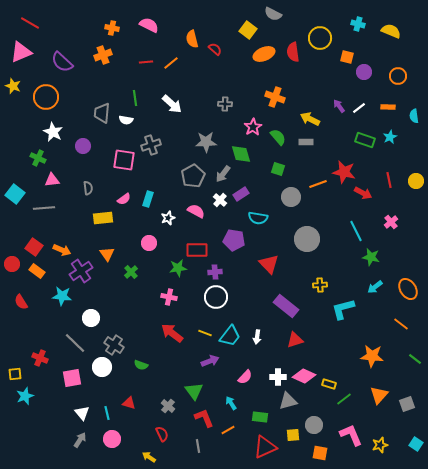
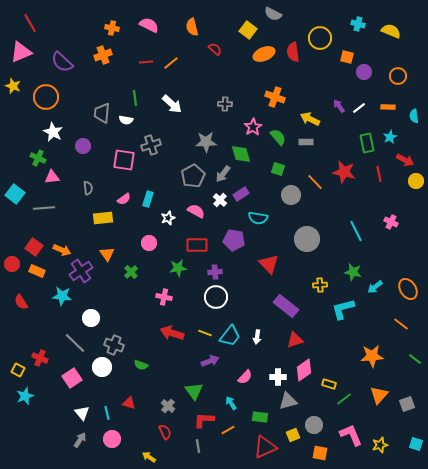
red line at (30, 23): rotated 30 degrees clockwise
orange semicircle at (192, 39): moved 12 px up
green rectangle at (365, 140): moved 2 px right, 3 px down; rotated 60 degrees clockwise
pink triangle at (52, 180): moved 3 px up
red line at (389, 180): moved 10 px left, 6 px up
orange line at (318, 184): moved 3 px left, 2 px up; rotated 66 degrees clockwise
red arrow at (363, 193): moved 42 px right, 33 px up
gray circle at (291, 197): moved 2 px up
pink cross at (391, 222): rotated 24 degrees counterclockwise
red rectangle at (197, 250): moved 5 px up
green star at (371, 257): moved 18 px left, 15 px down
orange rectangle at (37, 271): rotated 14 degrees counterclockwise
pink cross at (169, 297): moved 5 px left
red arrow at (172, 333): rotated 20 degrees counterclockwise
gray cross at (114, 345): rotated 12 degrees counterclockwise
orange star at (372, 356): rotated 10 degrees counterclockwise
yellow square at (15, 374): moved 3 px right, 4 px up; rotated 32 degrees clockwise
pink diamond at (304, 376): moved 6 px up; rotated 60 degrees counterclockwise
pink square at (72, 378): rotated 24 degrees counterclockwise
red L-shape at (204, 418): moved 2 px down; rotated 65 degrees counterclockwise
red semicircle at (162, 434): moved 3 px right, 2 px up
yellow square at (293, 435): rotated 16 degrees counterclockwise
cyan square at (416, 444): rotated 16 degrees counterclockwise
